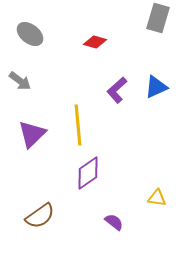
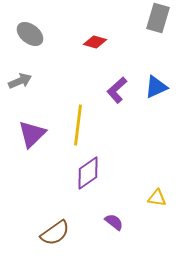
gray arrow: rotated 60 degrees counterclockwise
yellow line: rotated 12 degrees clockwise
brown semicircle: moved 15 px right, 17 px down
